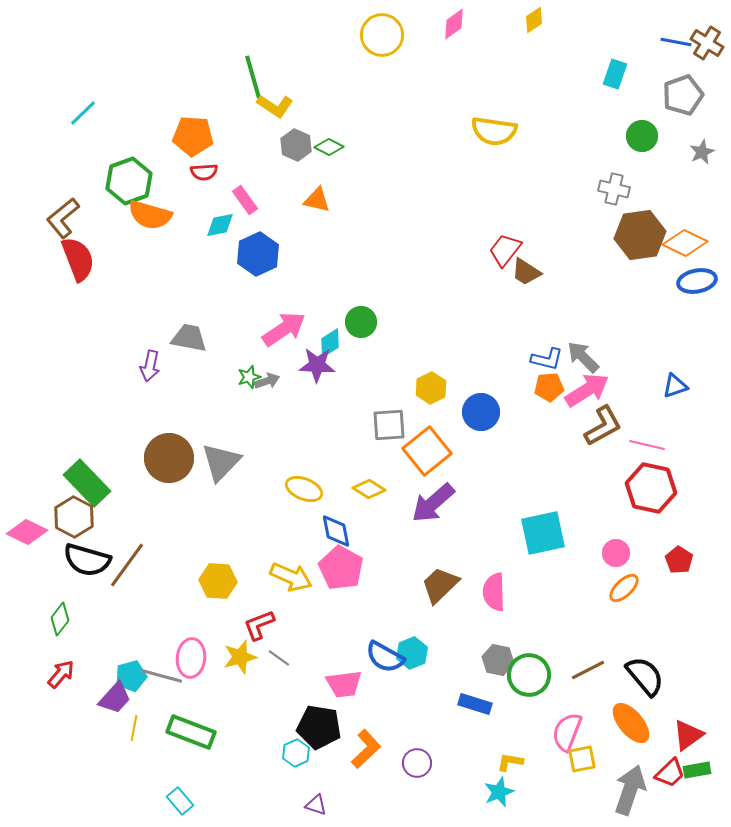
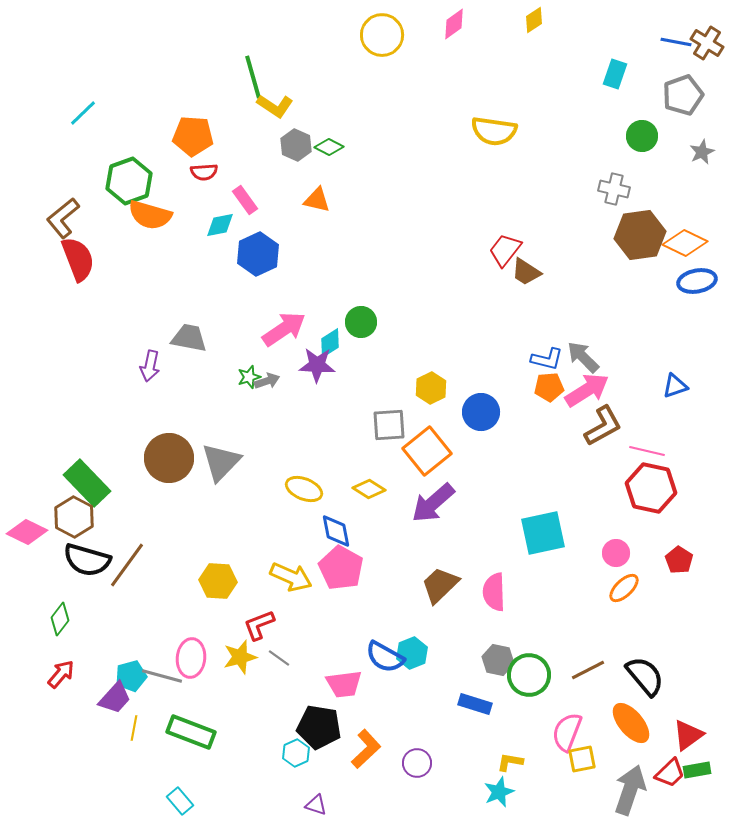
pink line at (647, 445): moved 6 px down
